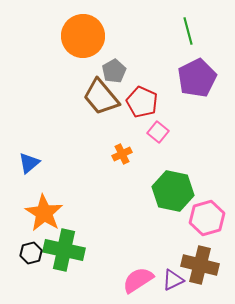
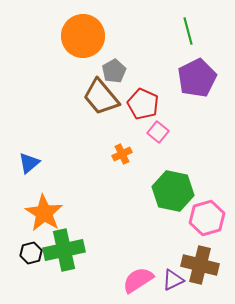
red pentagon: moved 1 px right, 2 px down
green cross: rotated 24 degrees counterclockwise
